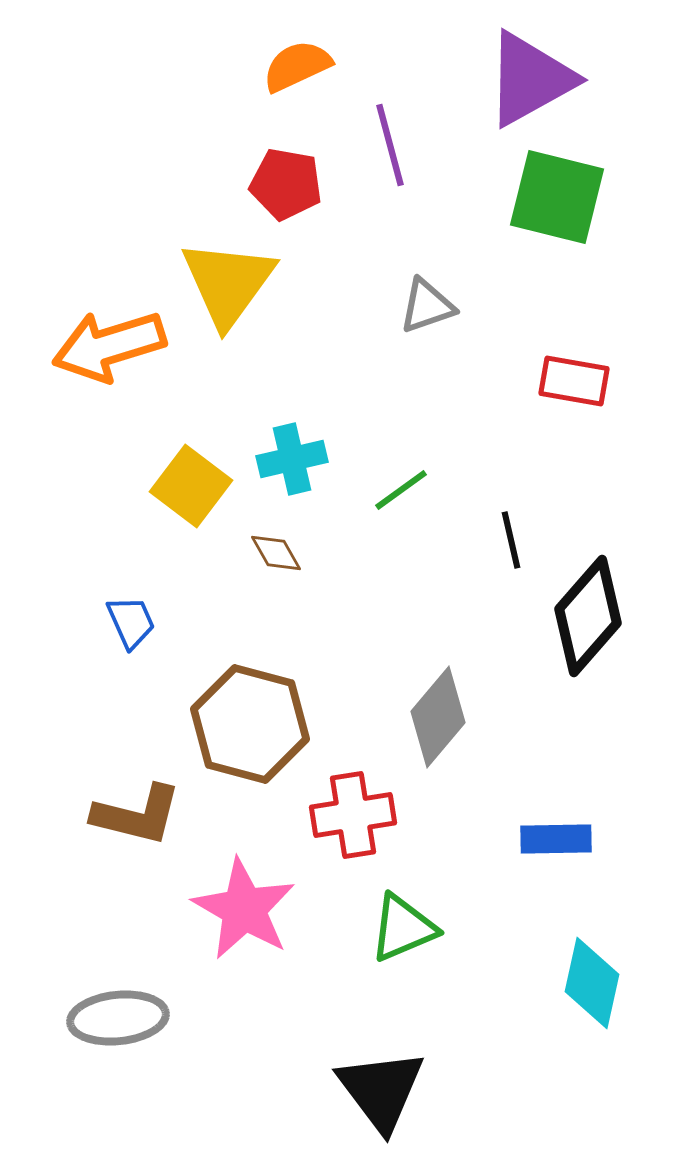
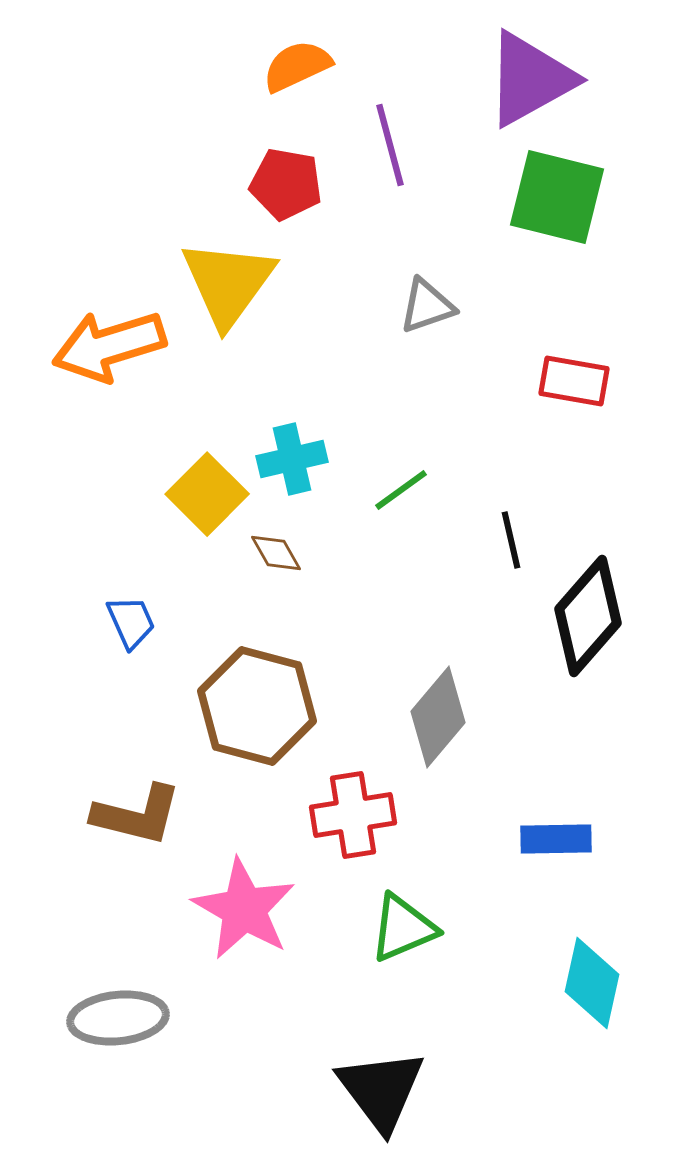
yellow square: moved 16 px right, 8 px down; rotated 8 degrees clockwise
brown hexagon: moved 7 px right, 18 px up
